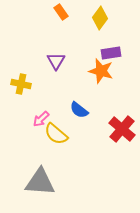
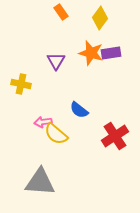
orange star: moved 10 px left, 18 px up
pink arrow: moved 2 px right, 3 px down; rotated 36 degrees clockwise
red cross: moved 7 px left, 7 px down; rotated 16 degrees clockwise
